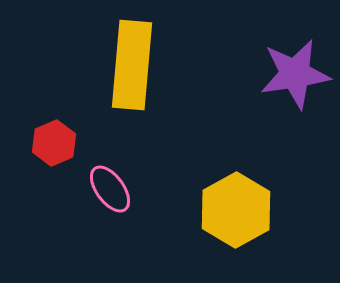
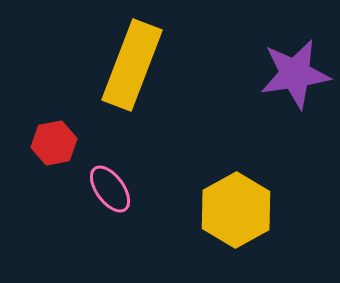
yellow rectangle: rotated 16 degrees clockwise
red hexagon: rotated 12 degrees clockwise
